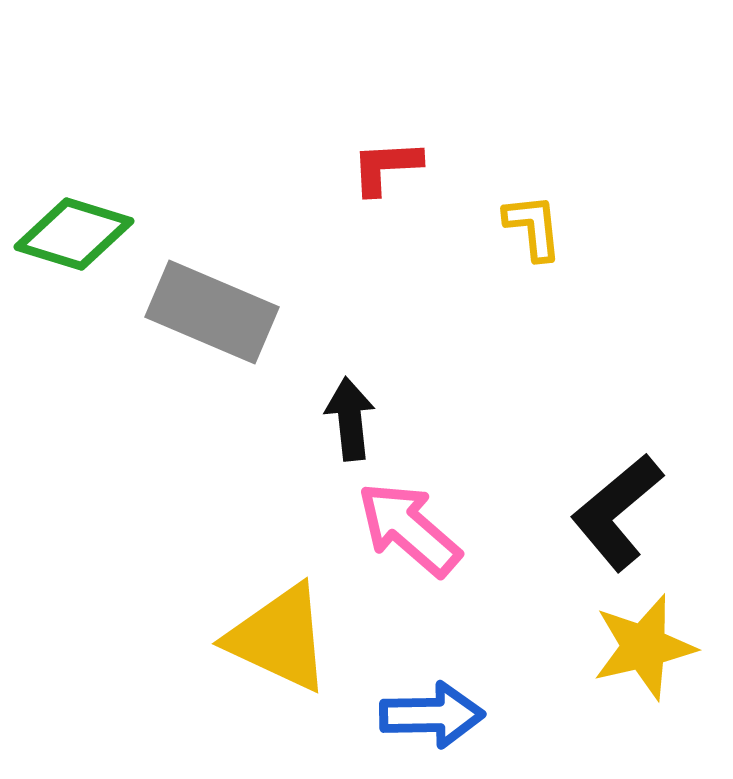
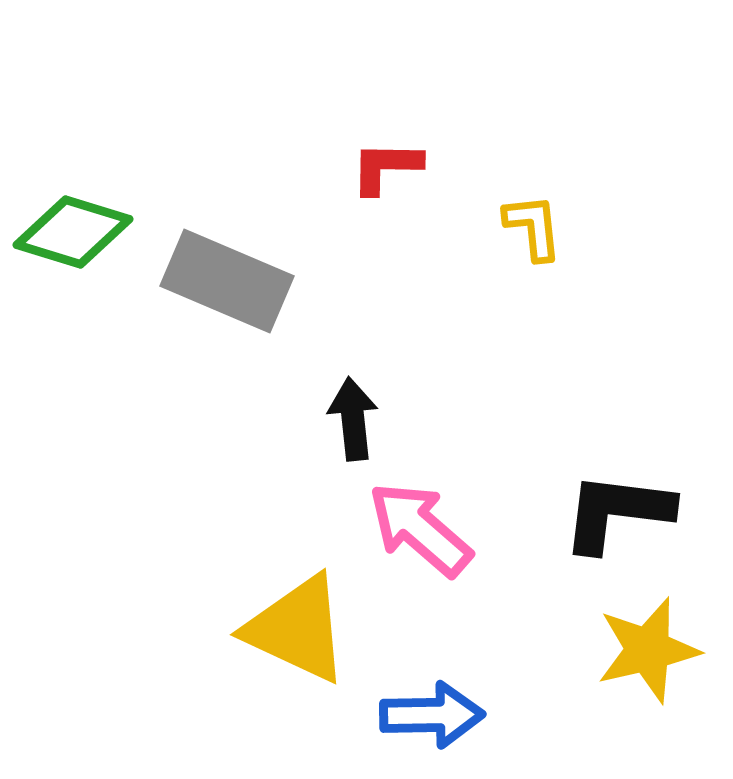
red L-shape: rotated 4 degrees clockwise
green diamond: moved 1 px left, 2 px up
gray rectangle: moved 15 px right, 31 px up
black arrow: moved 3 px right
black L-shape: rotated 47 degrees clockwise
pink arrow: moved 11 px right
yellow triangle: moved 18 px right, 9 px up
yellow star: moved 4 px right, 3 px down
